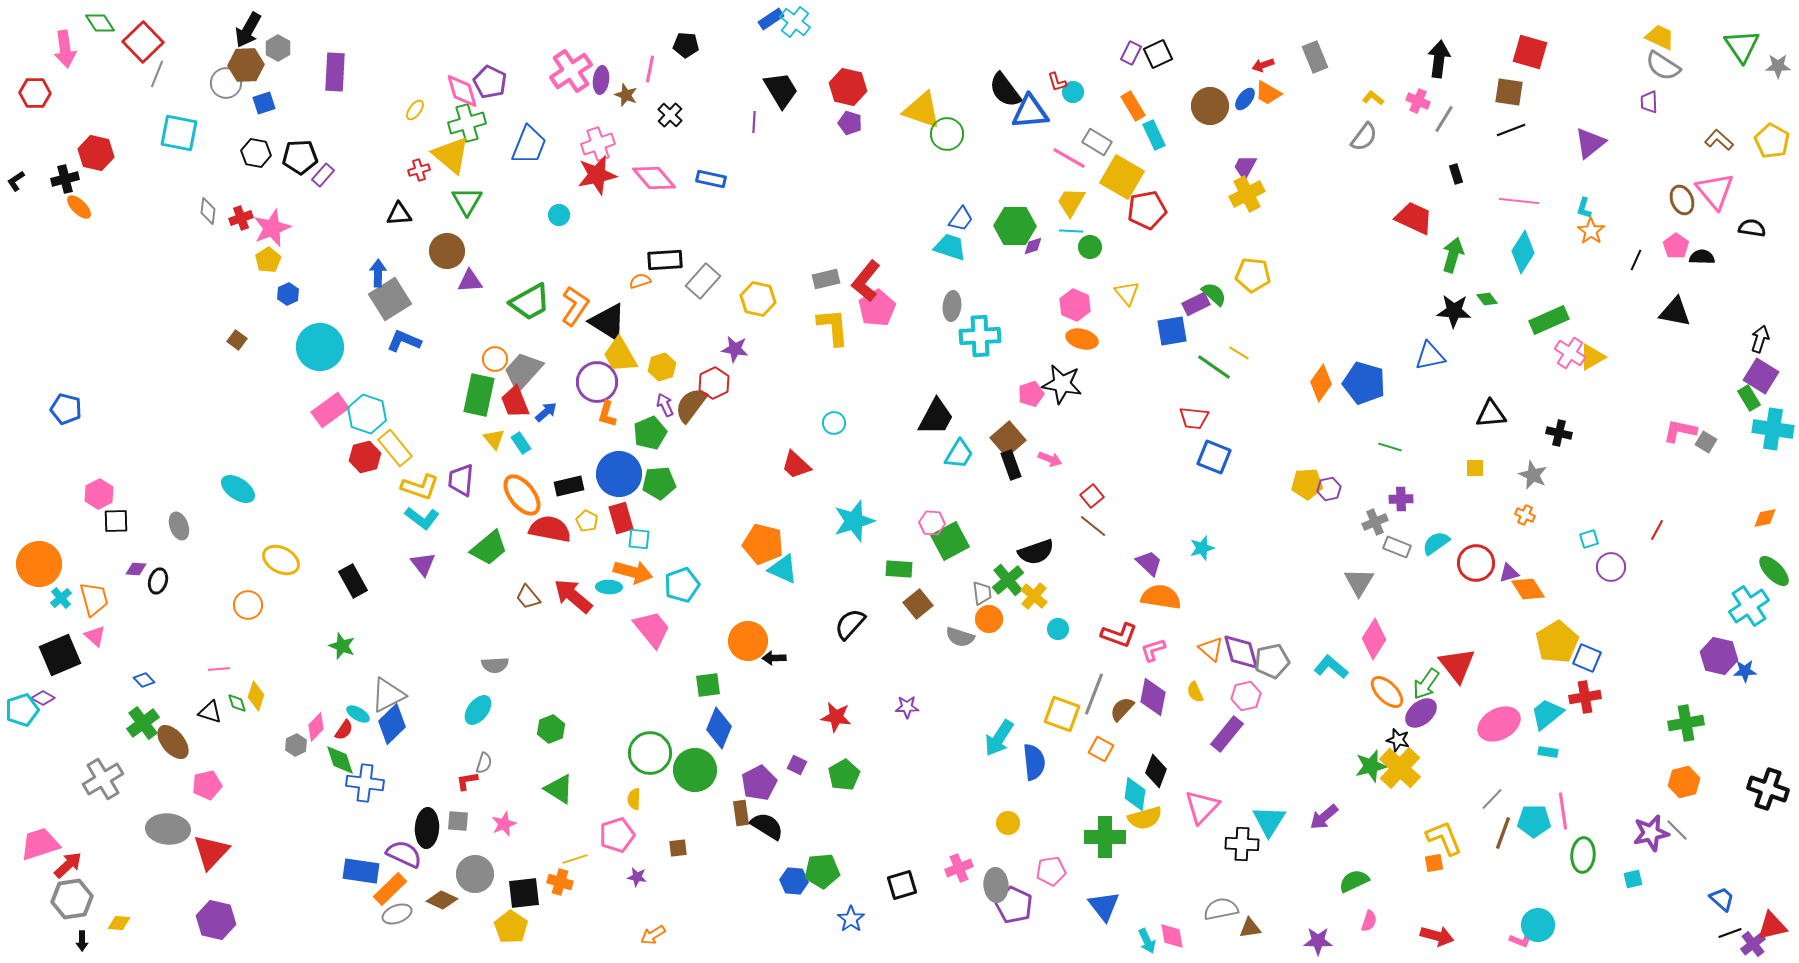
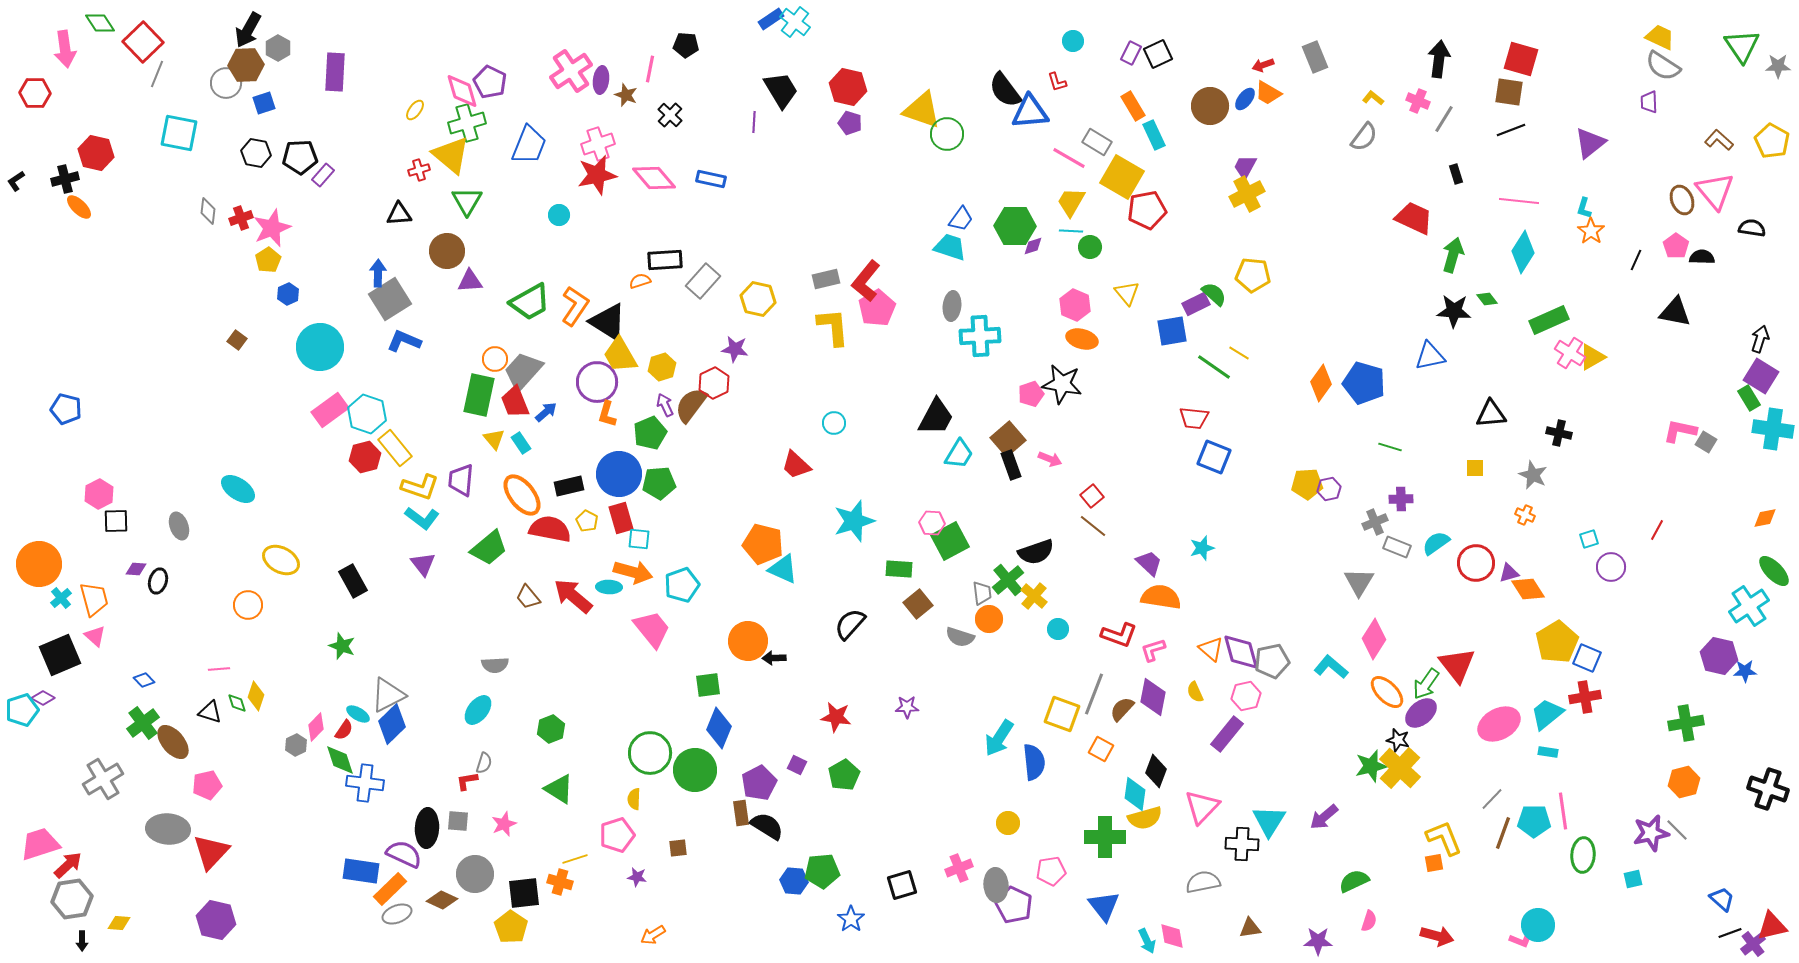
red square at (1530, 52): moved 9 px left, 7 px down
cyan circle at (1073, 92): moved 51 px up
gray semicircle at (1221, 909): moved 18 px left, 27 px up
